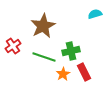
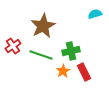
green line: moved 3 px left, 2 px up
orange star: moved 3 px up
